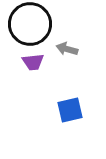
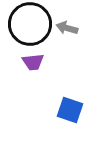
gray arrow: moved 21 px up
blue square: rotated 32 degrees clockwise
